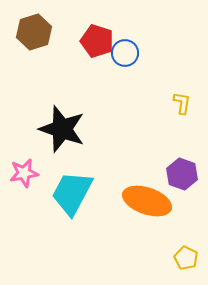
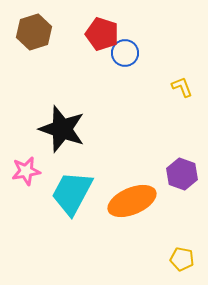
red pentagon: moved 5 px right, 7 px up
yellow L-shape: moved 16 px up; rotated 30 degrees counterclockwise
pink star: moved 2 px right, 2 px up
orange ellipse: moved 15 px left; rotated 42 degrees counterclockwise
yellow pentagon: moved 4 px left, 1 px down; rotated 15 degrees counterclockwise
